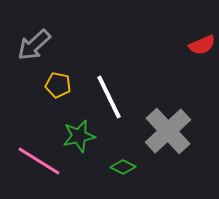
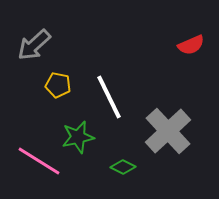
red semicircle: moved 11 px left
green star: moved 1 px left, 1 px down
